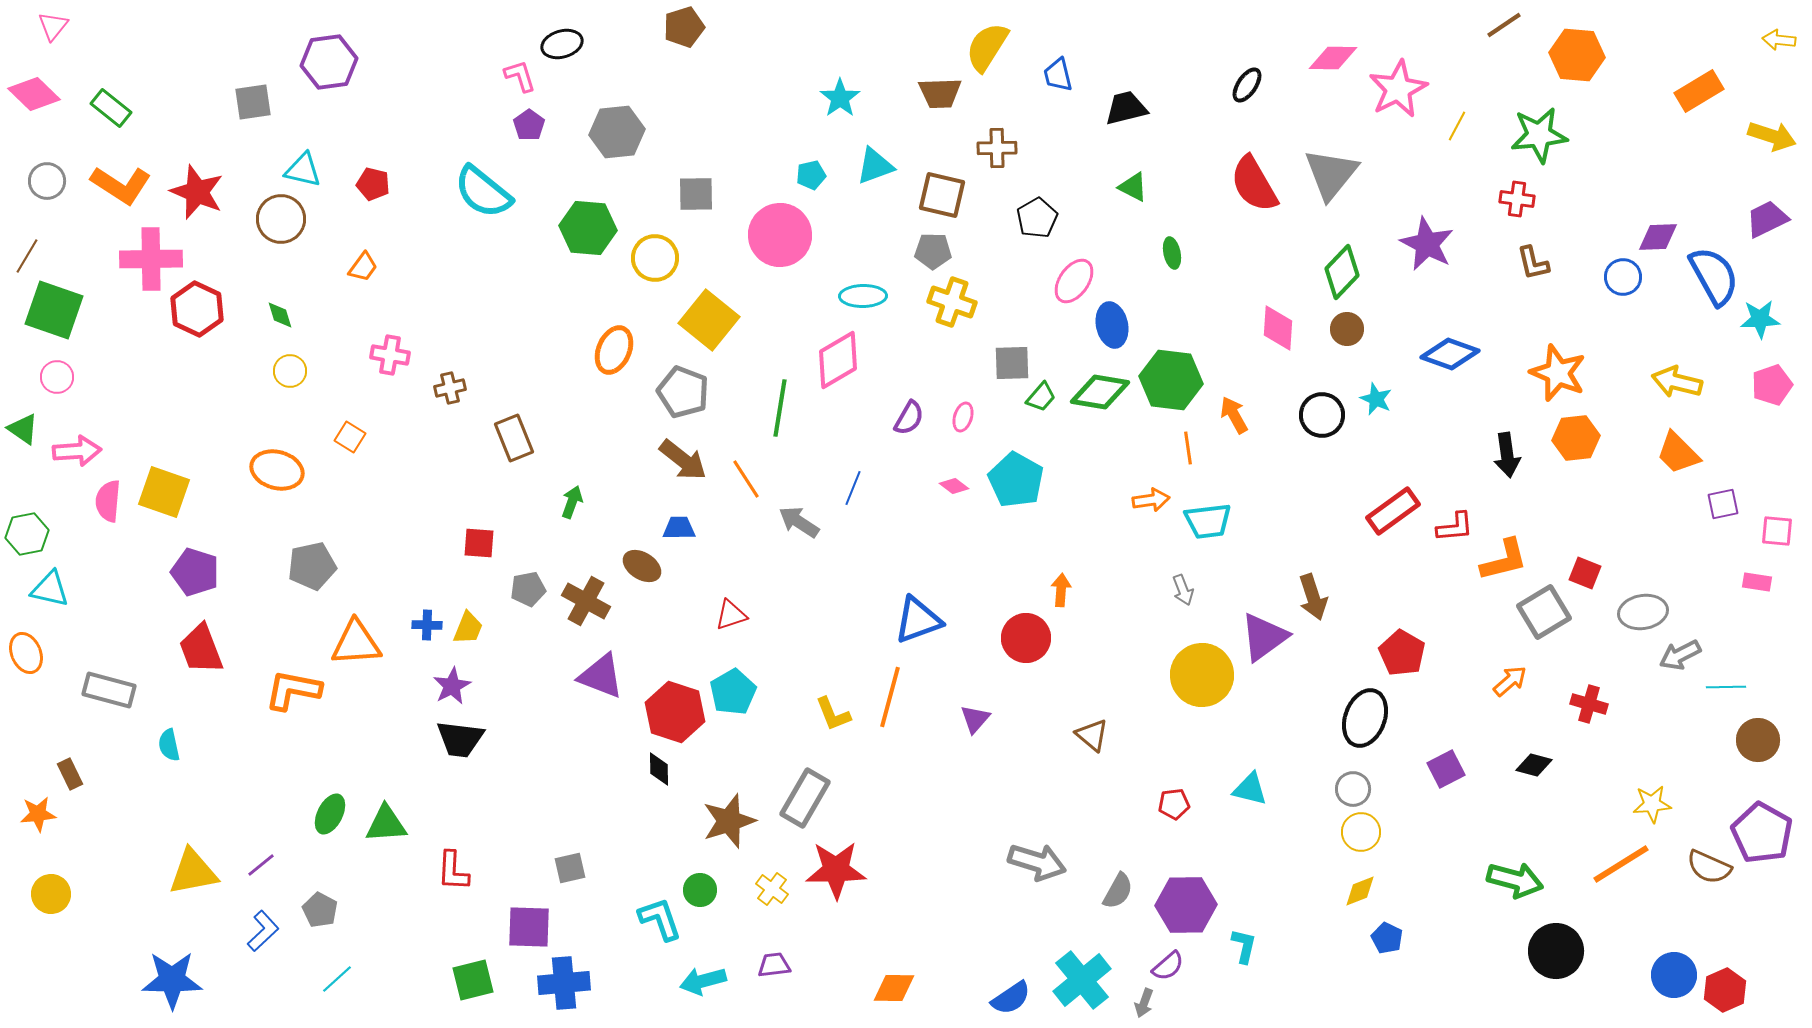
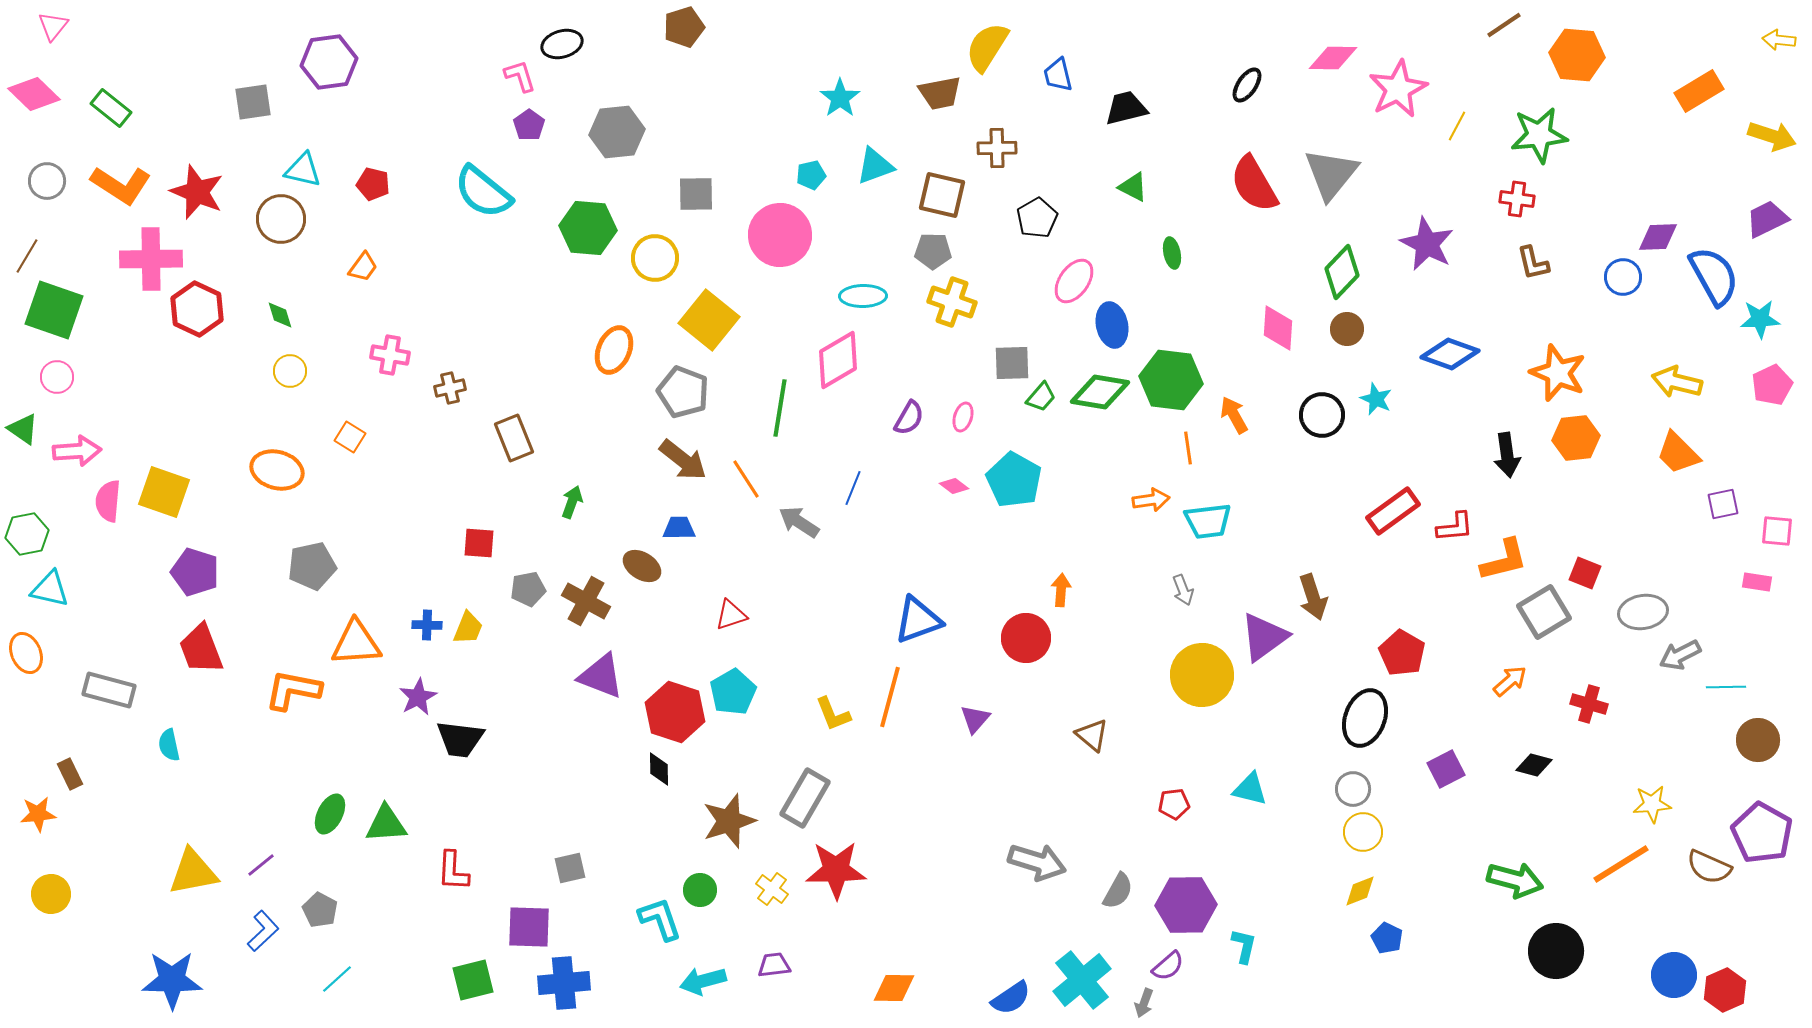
brown trapezoid at (940, 93): rotated 9 degrees counterclockwise
pink pentagon at (1772, 385): rotated 6 degrees counterclockwise
cyan pentagon at (1016, 480): moved 2 px left
purple star at (452, 686): moved 34 px left, 11 px down
yellow circle at (1361, 832): moved 2 px right
